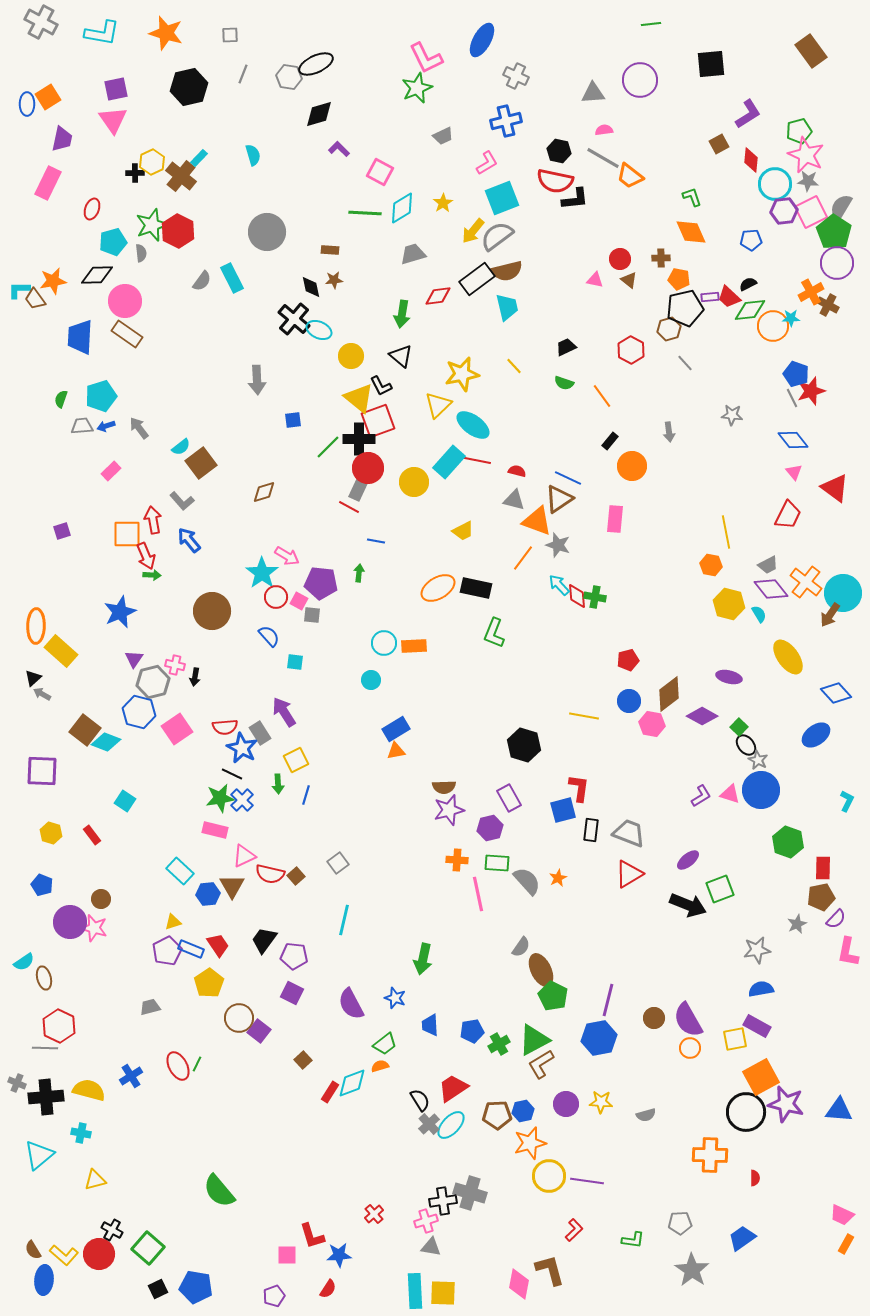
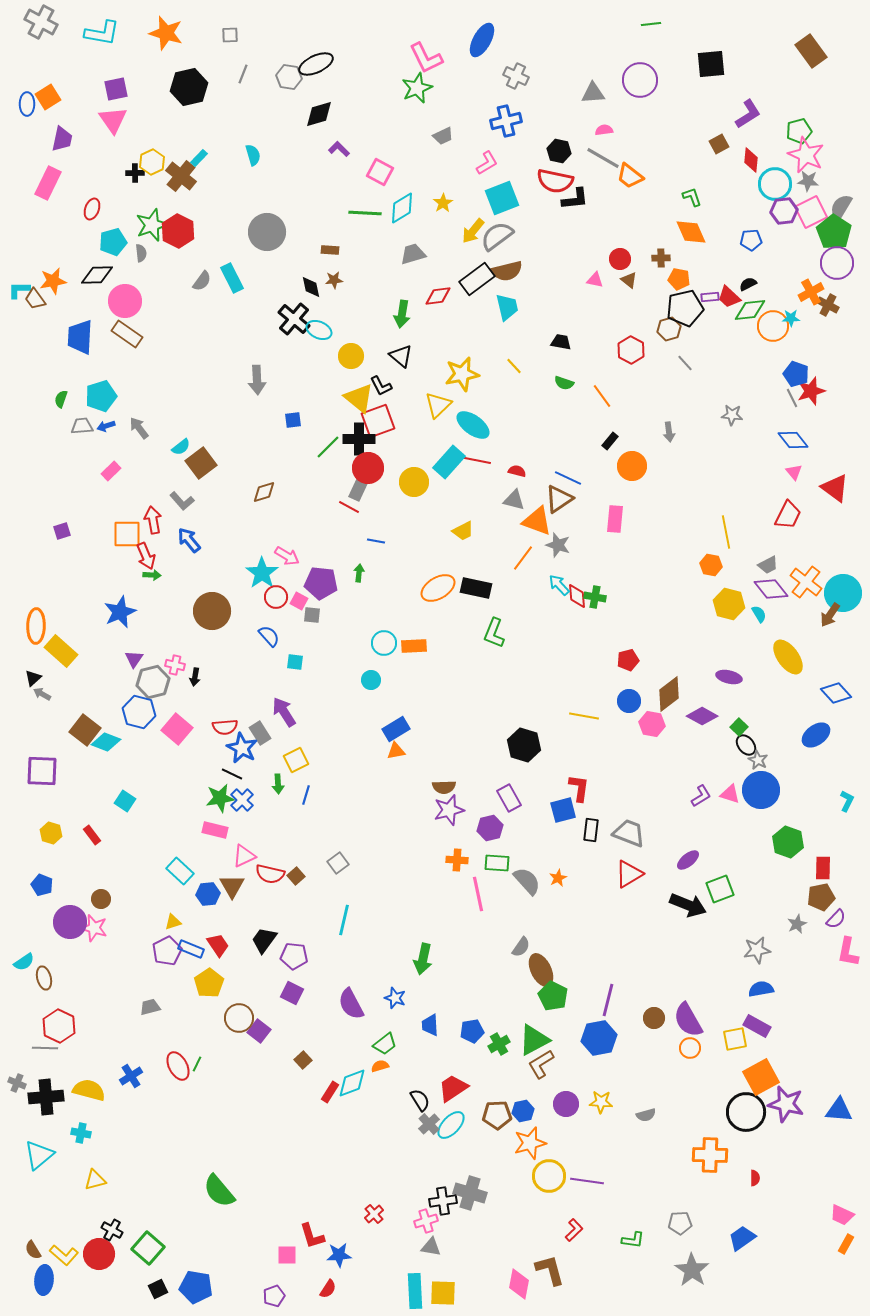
black trapezoid at (566, 347): moved 5 px left, 5 px up; rotated 35 degrees clockwise
pink square at (177, 729): rotated 16 degrees counterclockwise
